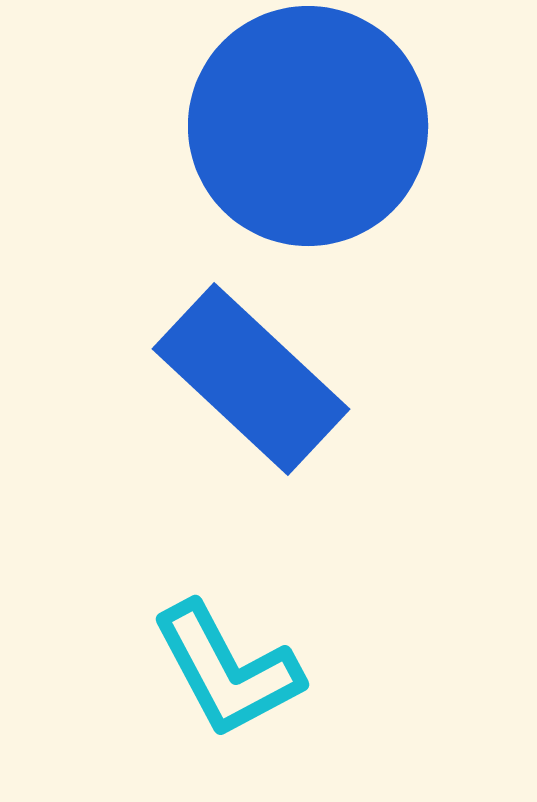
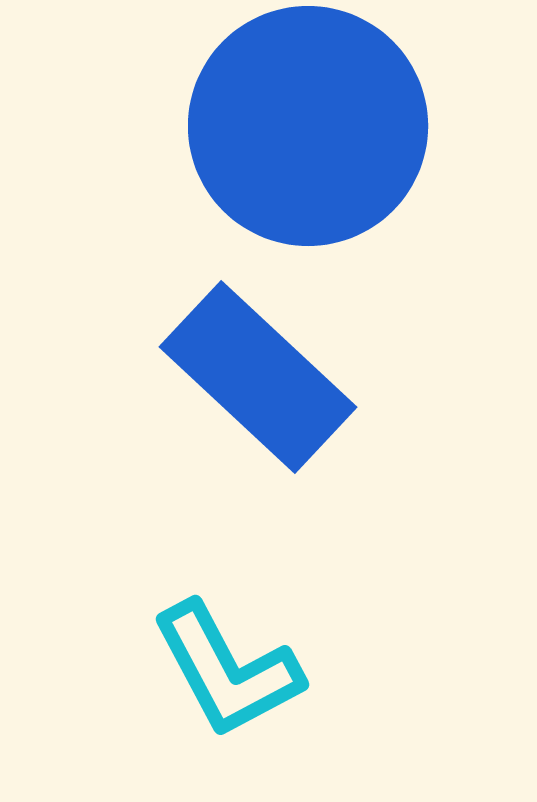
blue rectangle: moved 7 px right, 2 px up
